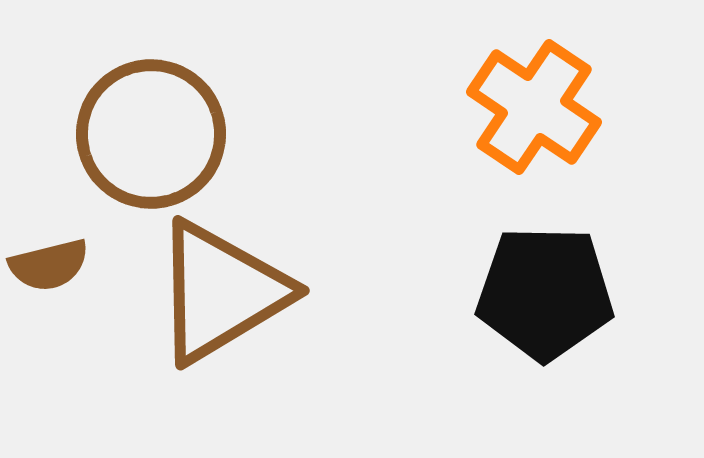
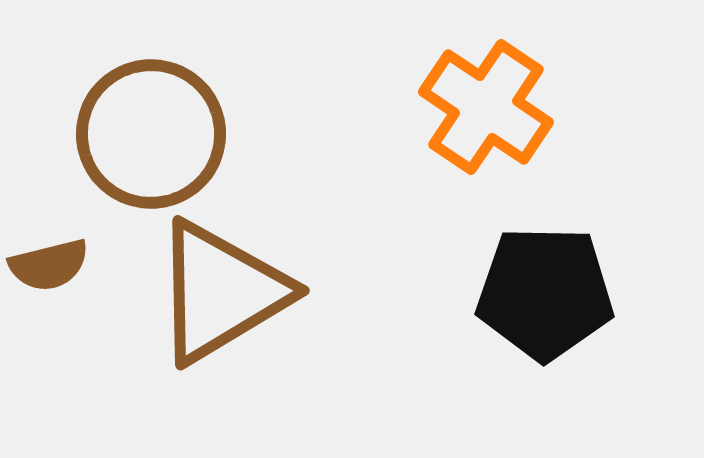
orange cross: moved 48 px left
